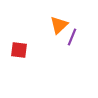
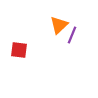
purple line: moved 2 px up
